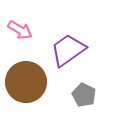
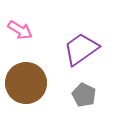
purple trapezoid: moved 13 px right, 1 px up
brown circle: moved 1 px down
